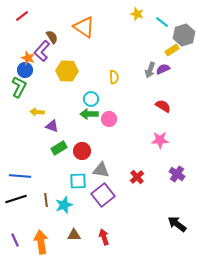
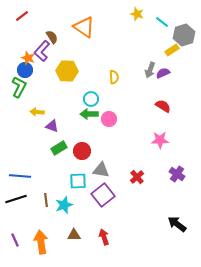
purple semicircle: moved 4 px down
